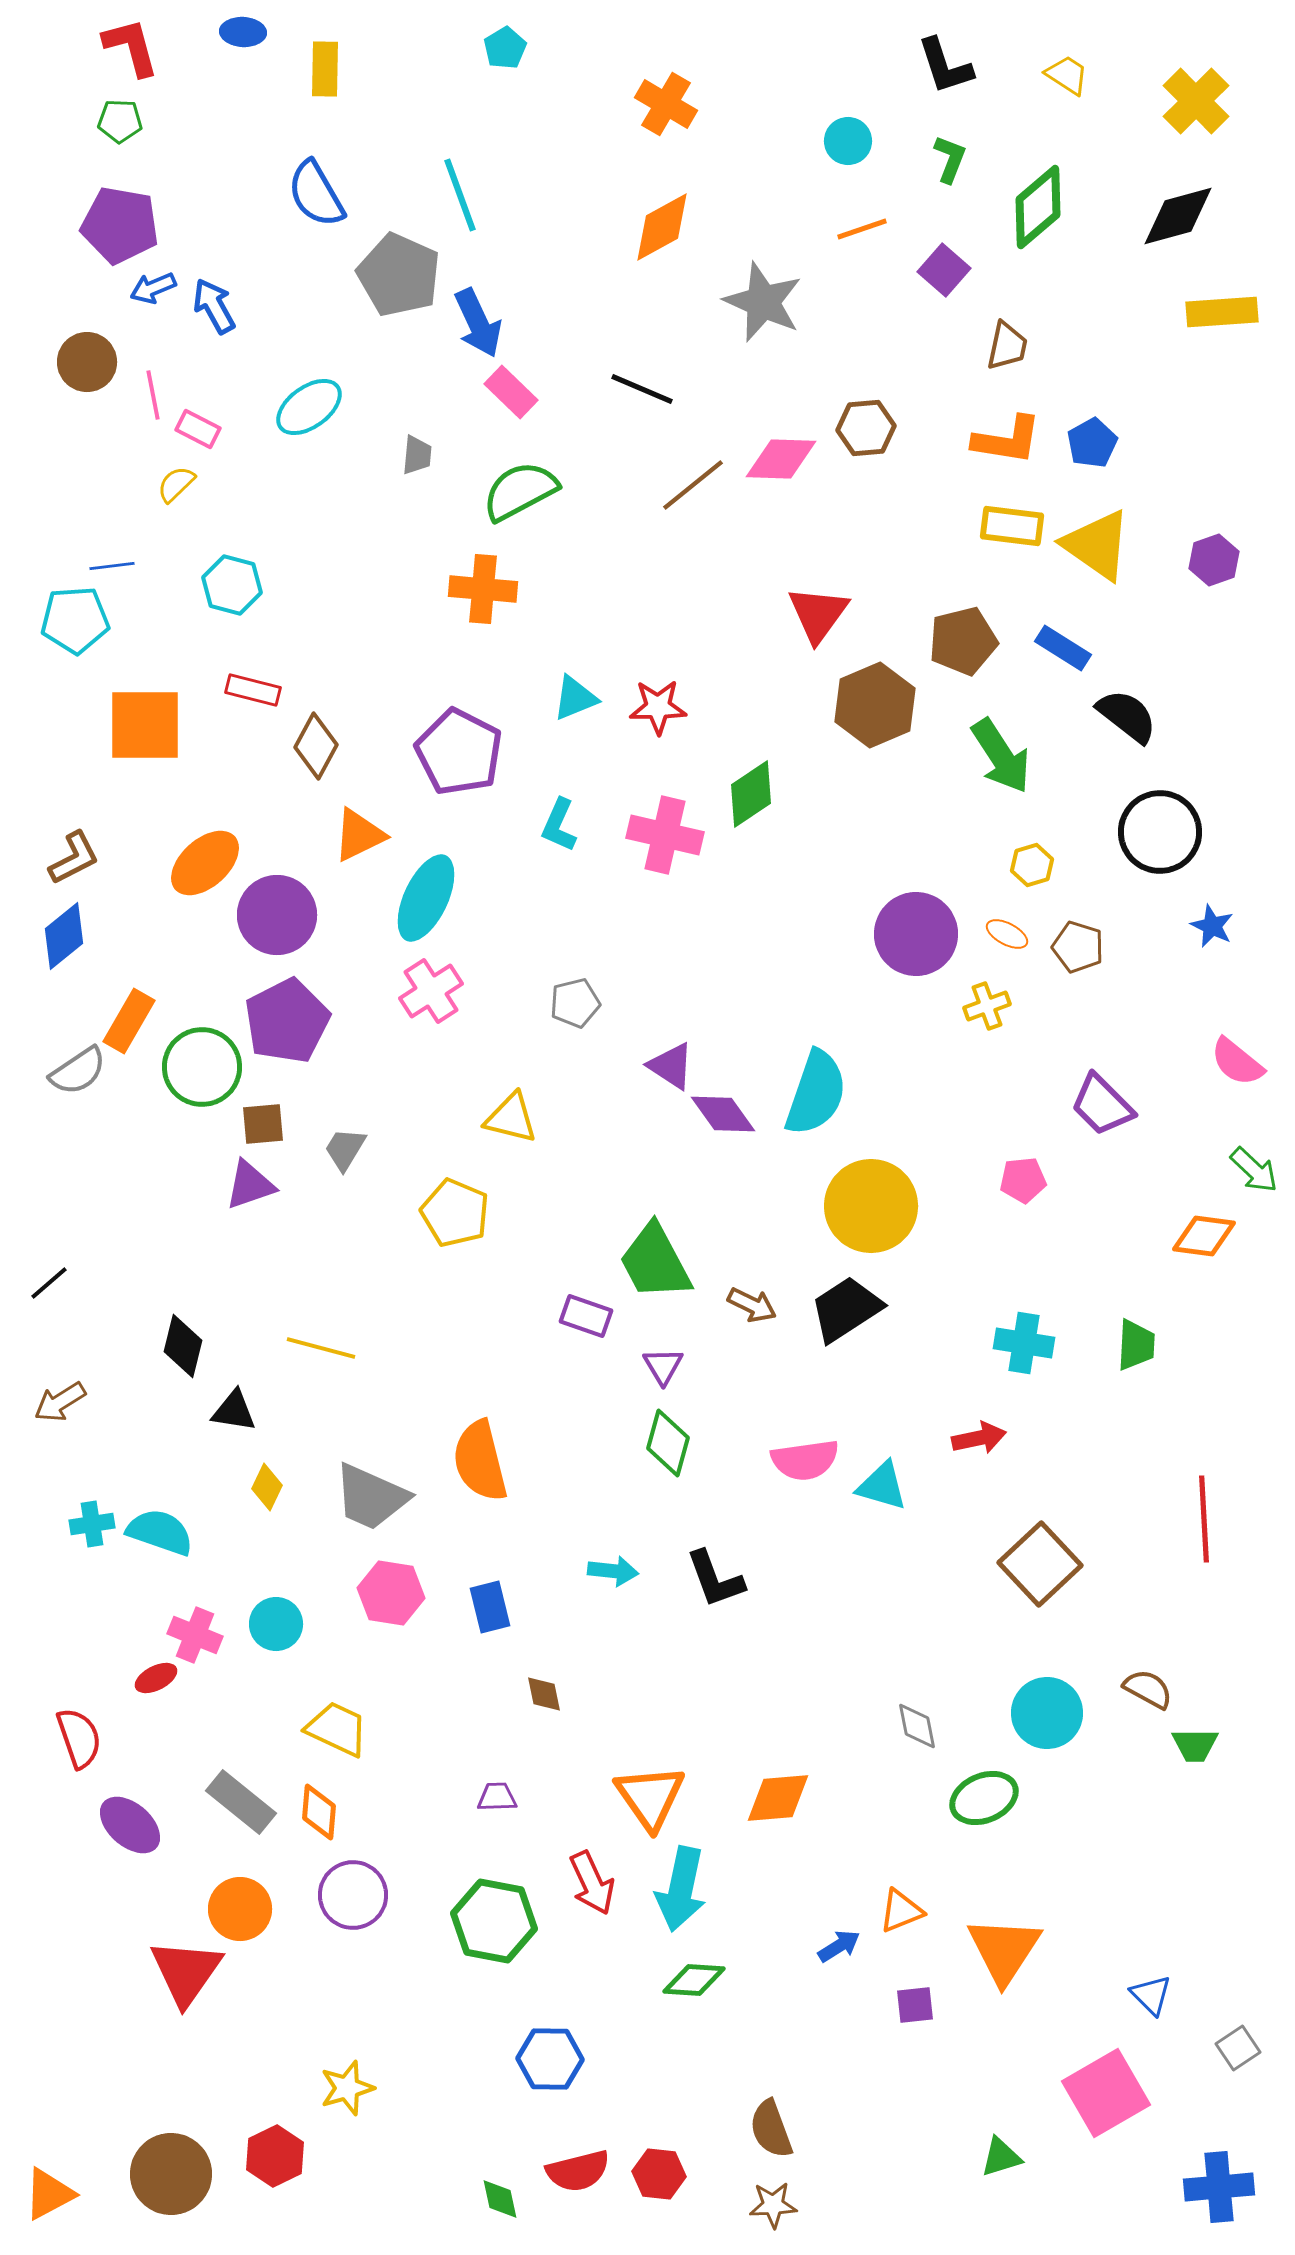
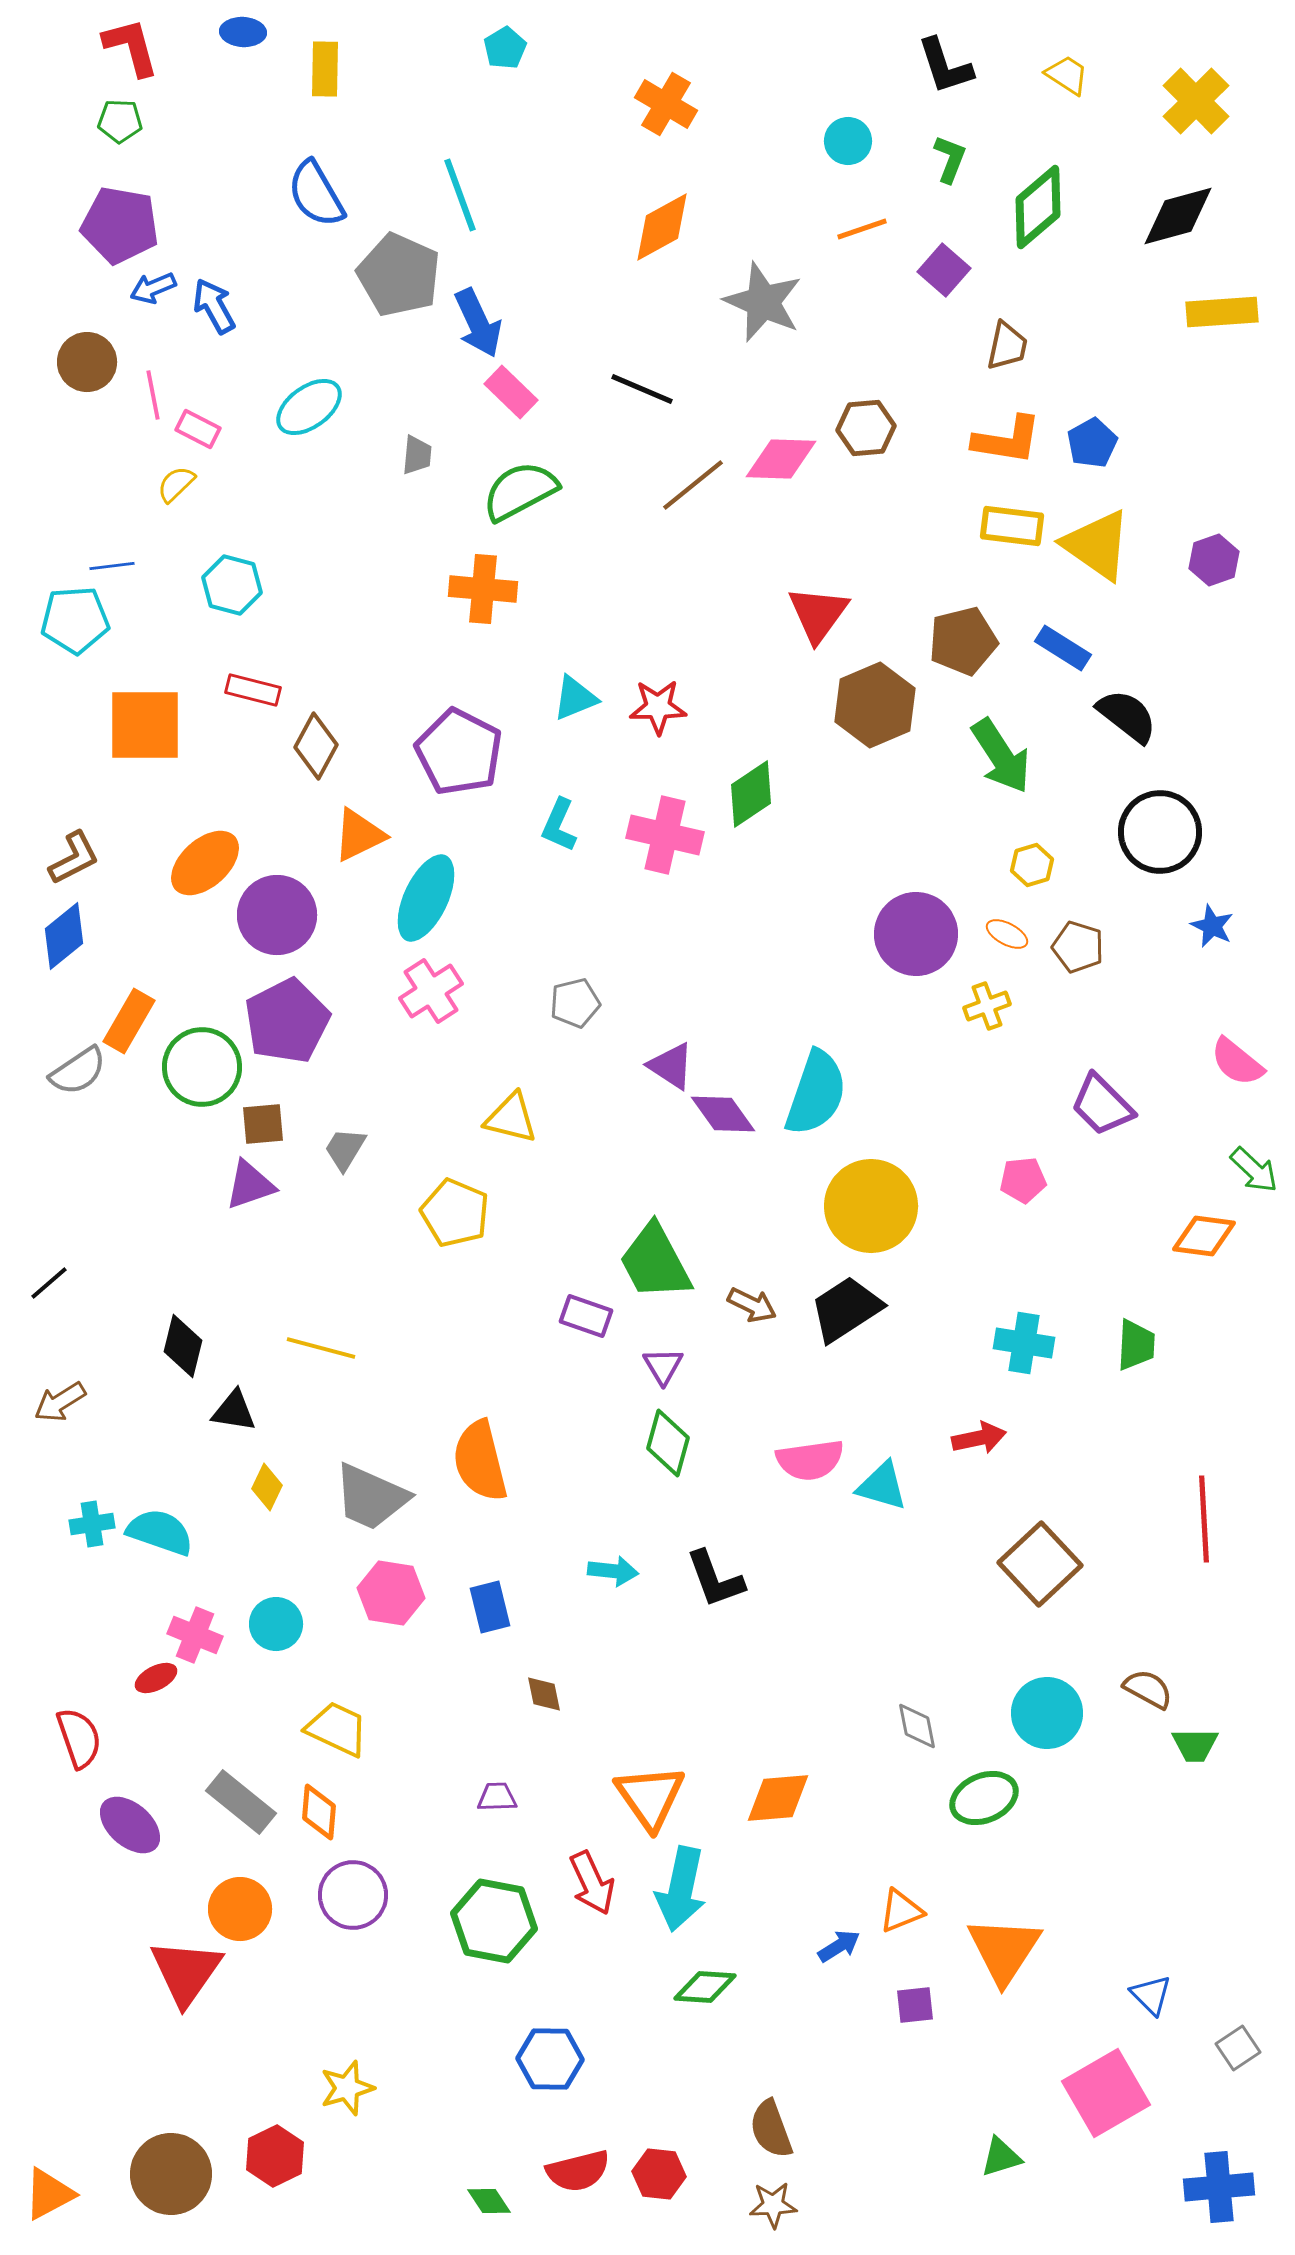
pink semicircle at (805, 1460): moved 5 px right
green diamond at (694, 1980): moved 11 px right, 7 px down
green diamond at (500, 2199): moved 11 px left, 2 px down; rotated 21 degrees counterclockwise
